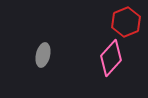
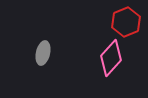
gray ellipse: moved 2 px up
